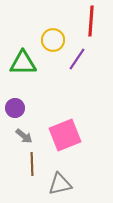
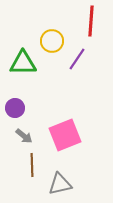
yellow circle: moved 1 px left, 1 px down
brown line: moved 1 px down
